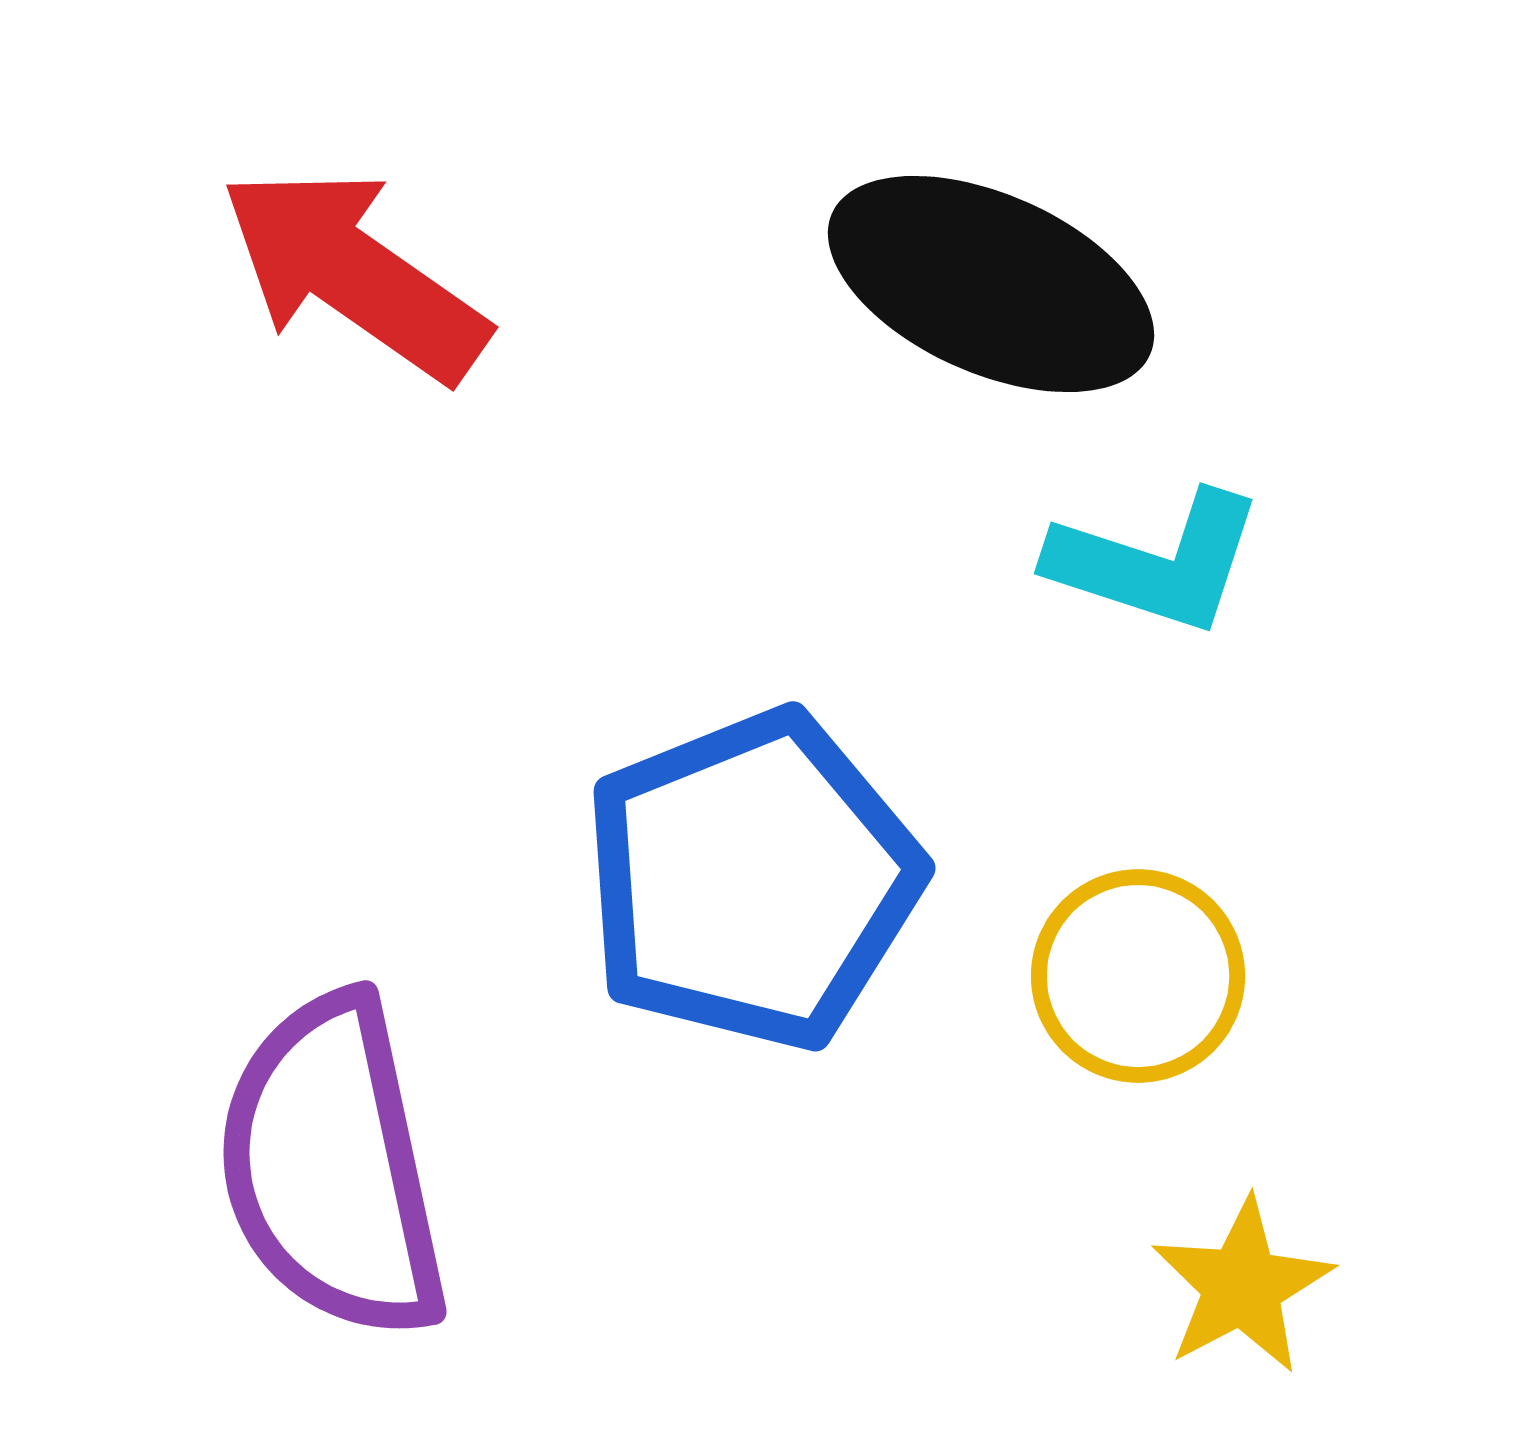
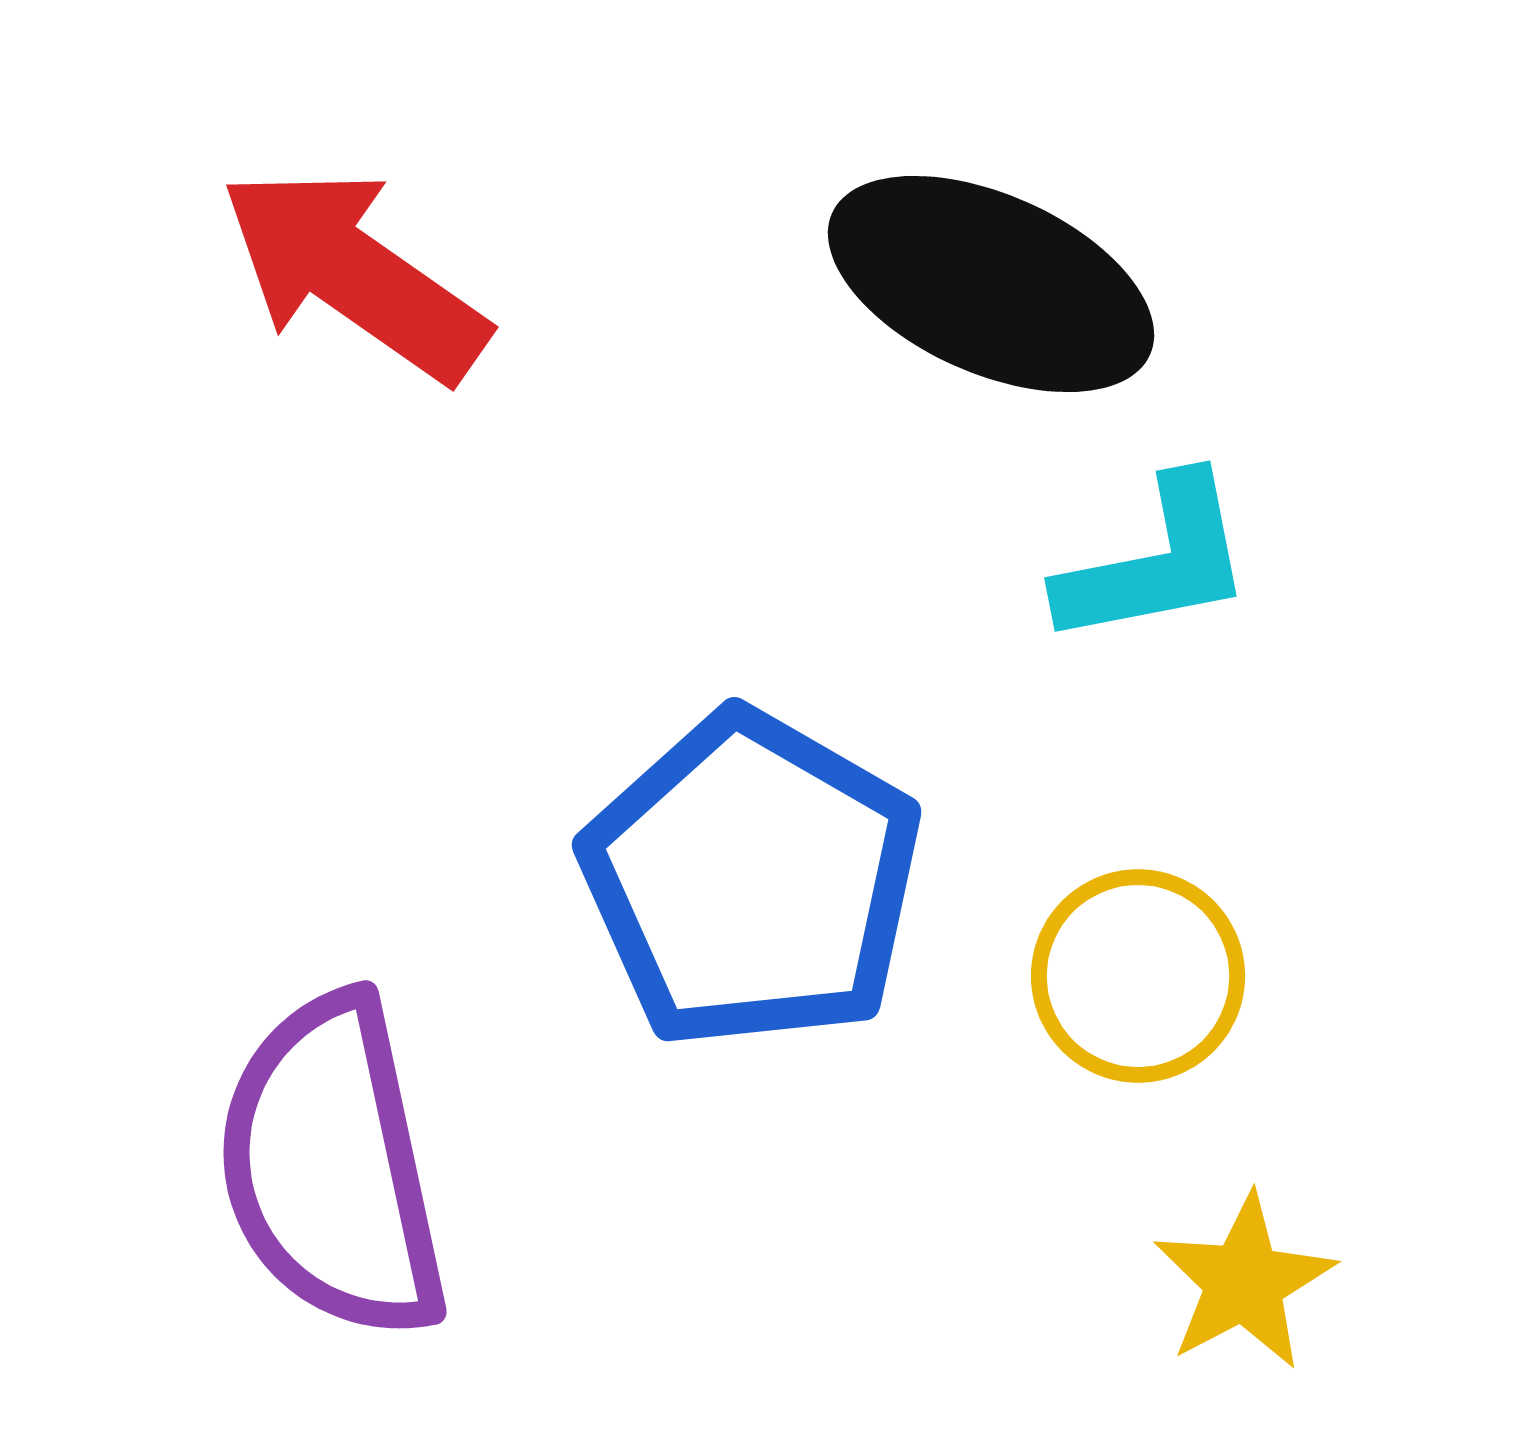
cyan L-shape: rotated 29 degrees counterclockwise
blue pentagon: rotated 20 degrees counterclockwise
yellow star: moved 2 px right, 4 px up
